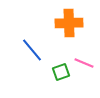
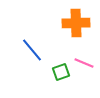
orange cross: moved 7 px right
